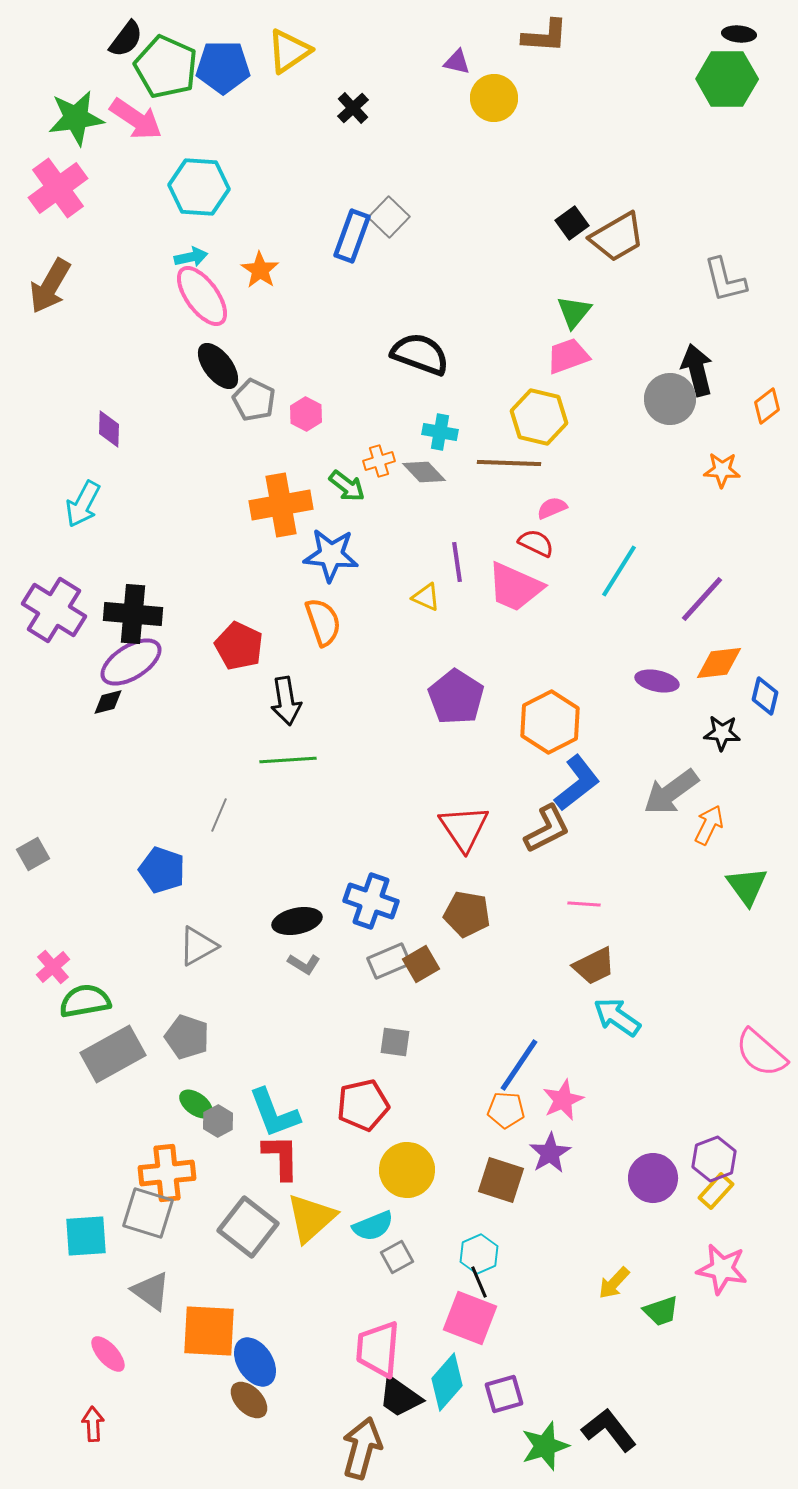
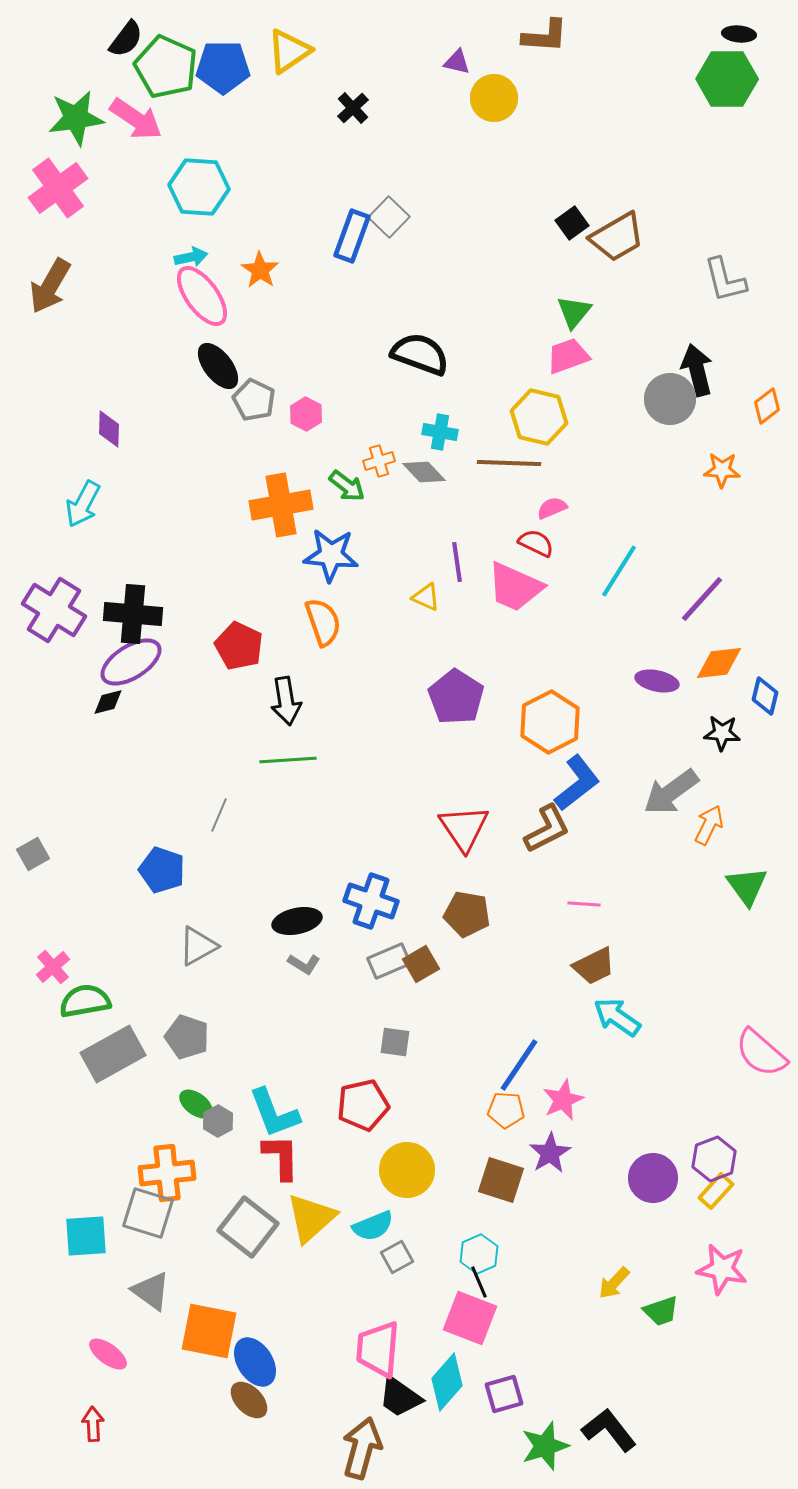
orange square at (209, 1331): rotated 8 degrees clockwise
pink ellipse at (108, 1354): rotated 12 degrees counterclockwise
